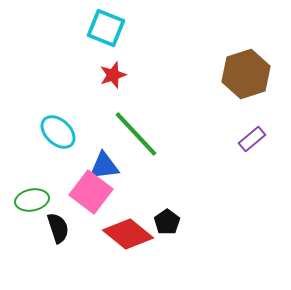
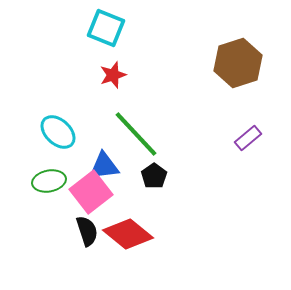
brown hexagon: moved 8 px left, 11 px up
purple rectangle: moved 4 px left, 1 px up
pink square: rotated 15 degrees clockwise
green ellipse: moved 17 px right, 19 px up
black pentagon: moved 13 px left, 46 px up
black semicircle: moved 29 px right, 3 px down
